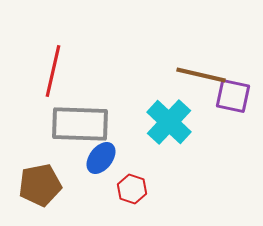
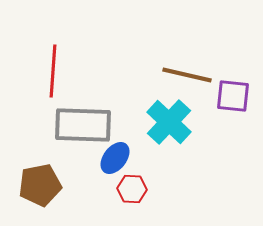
red line: rotated 9 degrees counterclockwise
brown line: moved 14 px left
purple square: rotated 6 degrees counterclockwise
gray rectangle: moved 3 px right, 1 px down
blue ellipse: moved 14 px right
red hexagon: rotated 16 degrees counterclockwise
